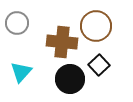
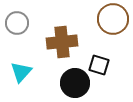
brown circle: moved 17 px right, 7 px up
brown cross: rotated 12 degrees counterclockwise
black square: rotated 30 degrees counterclockwise
black circle: moved 5 px right, 4 px down
